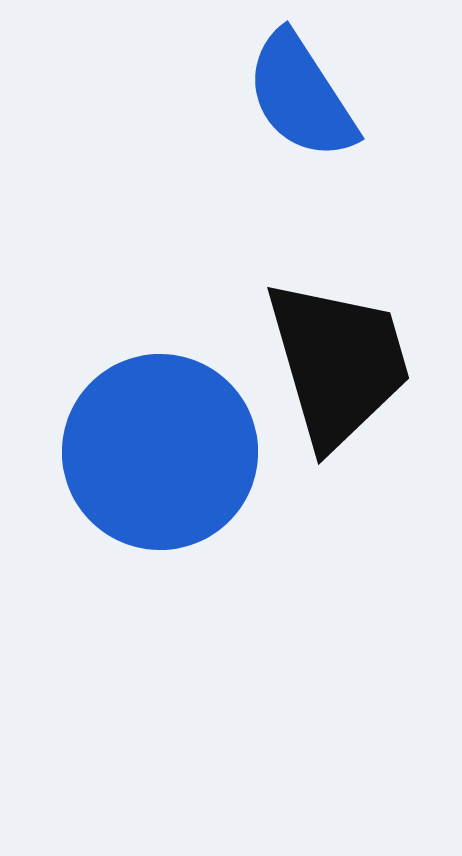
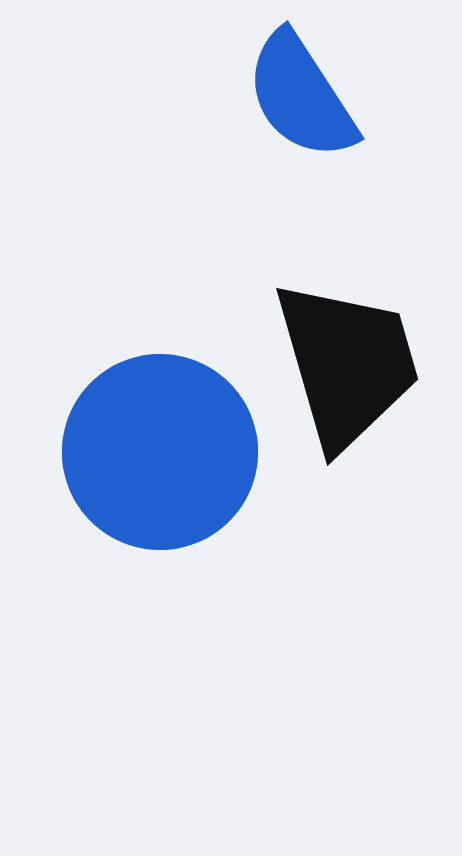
black trapezoid: moved 9 px right, 1 px down
